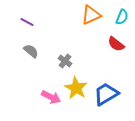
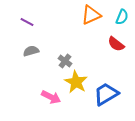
gray semicircle: rotated 56 degrees counterclockwise
yellow star: moved 6 px up
